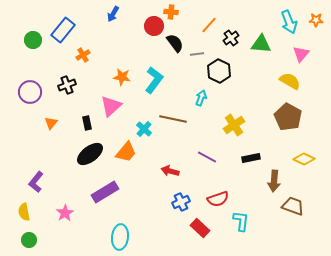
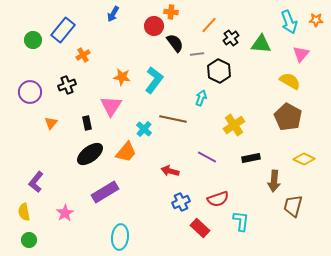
pink triangle at (111, 106): rotated 15 degrees counterclockwise
brown trapezoid at (293, 206): rotated 95 degrees counterclockwise
